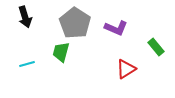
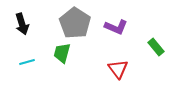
black arrow: moved 3 px left, 7 px down
purple L-shape: moved 1 px up
green trapezoid: moved 1 px right, 1 px down
cyan line: moved 2 px up
red triangle: moved 8 px left; rotated 35 degrees counterclockwise
